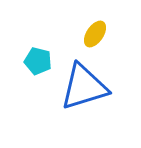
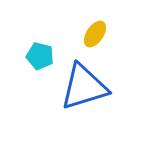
cyan pentagon: moved 2 px right, 5 px up
